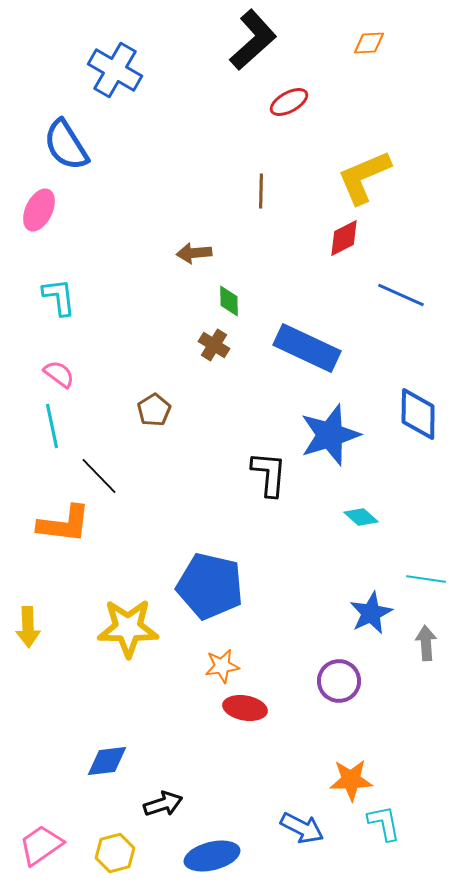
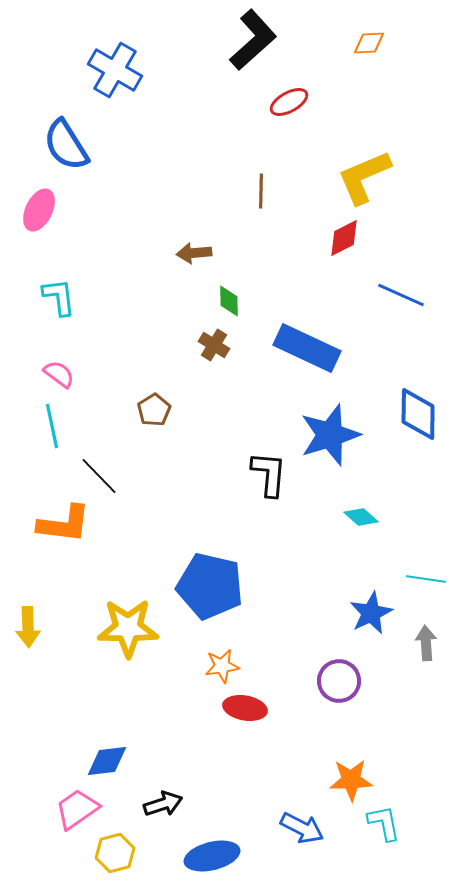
pink trapezoid at (41, 845): moved 36 px right, 36 px up
